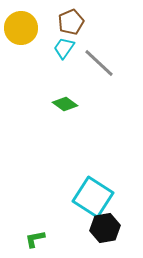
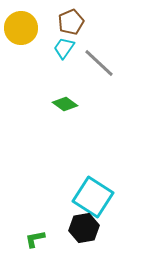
black hexagon: moved 21 px left
